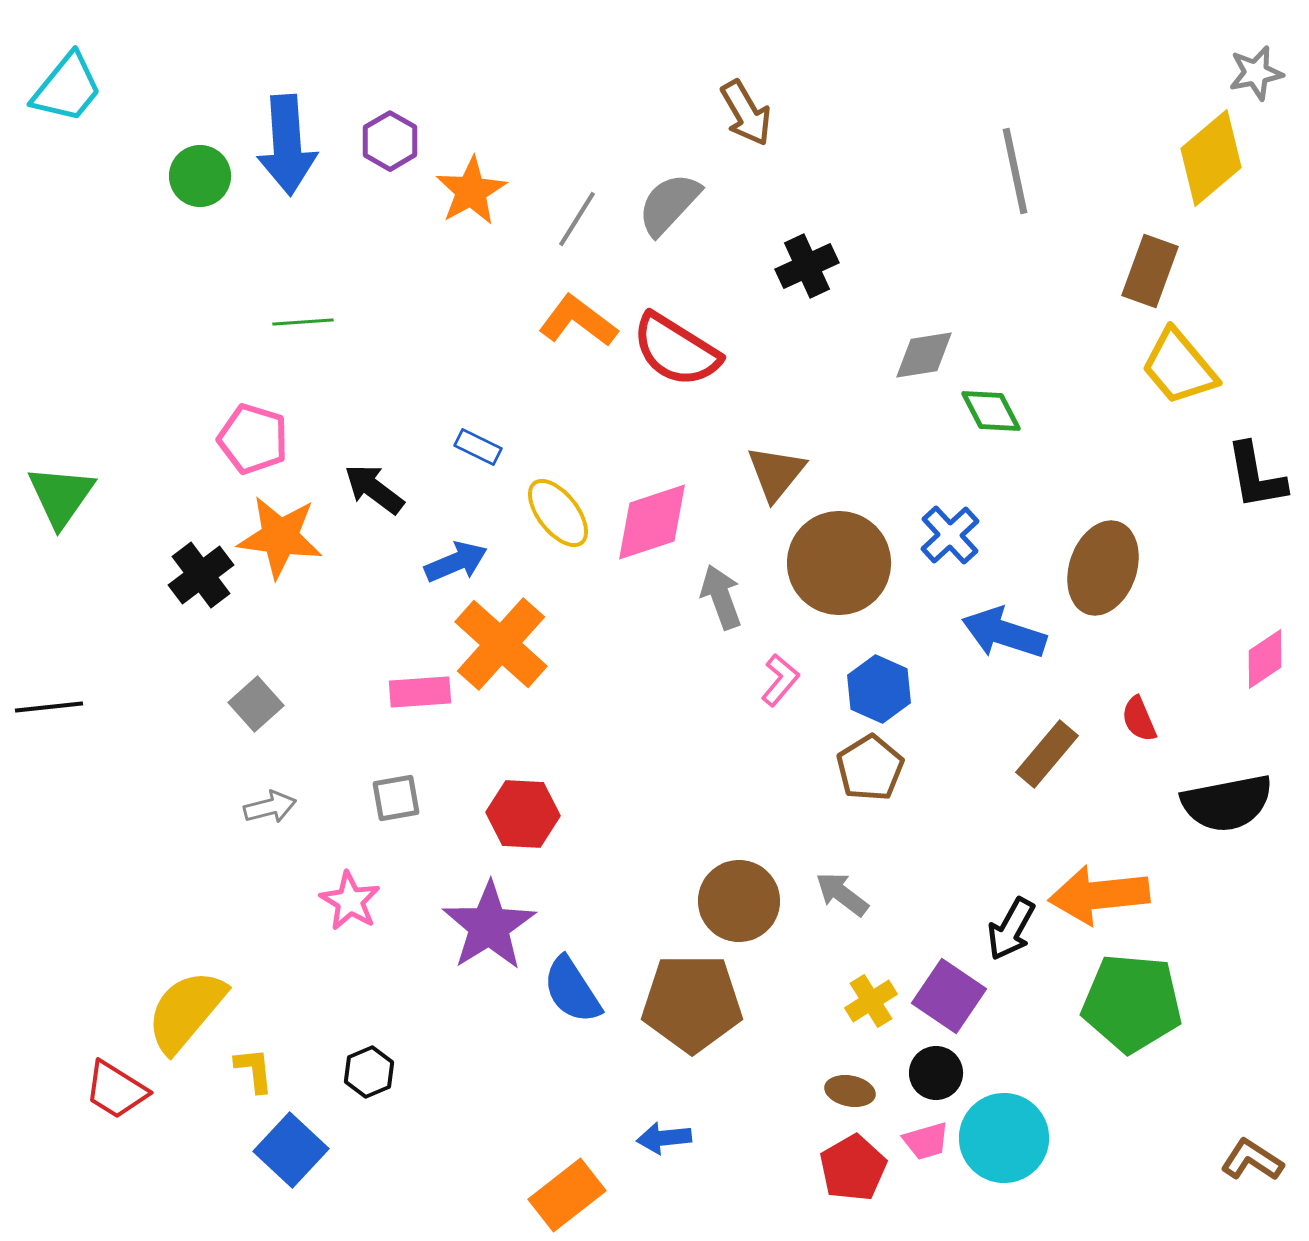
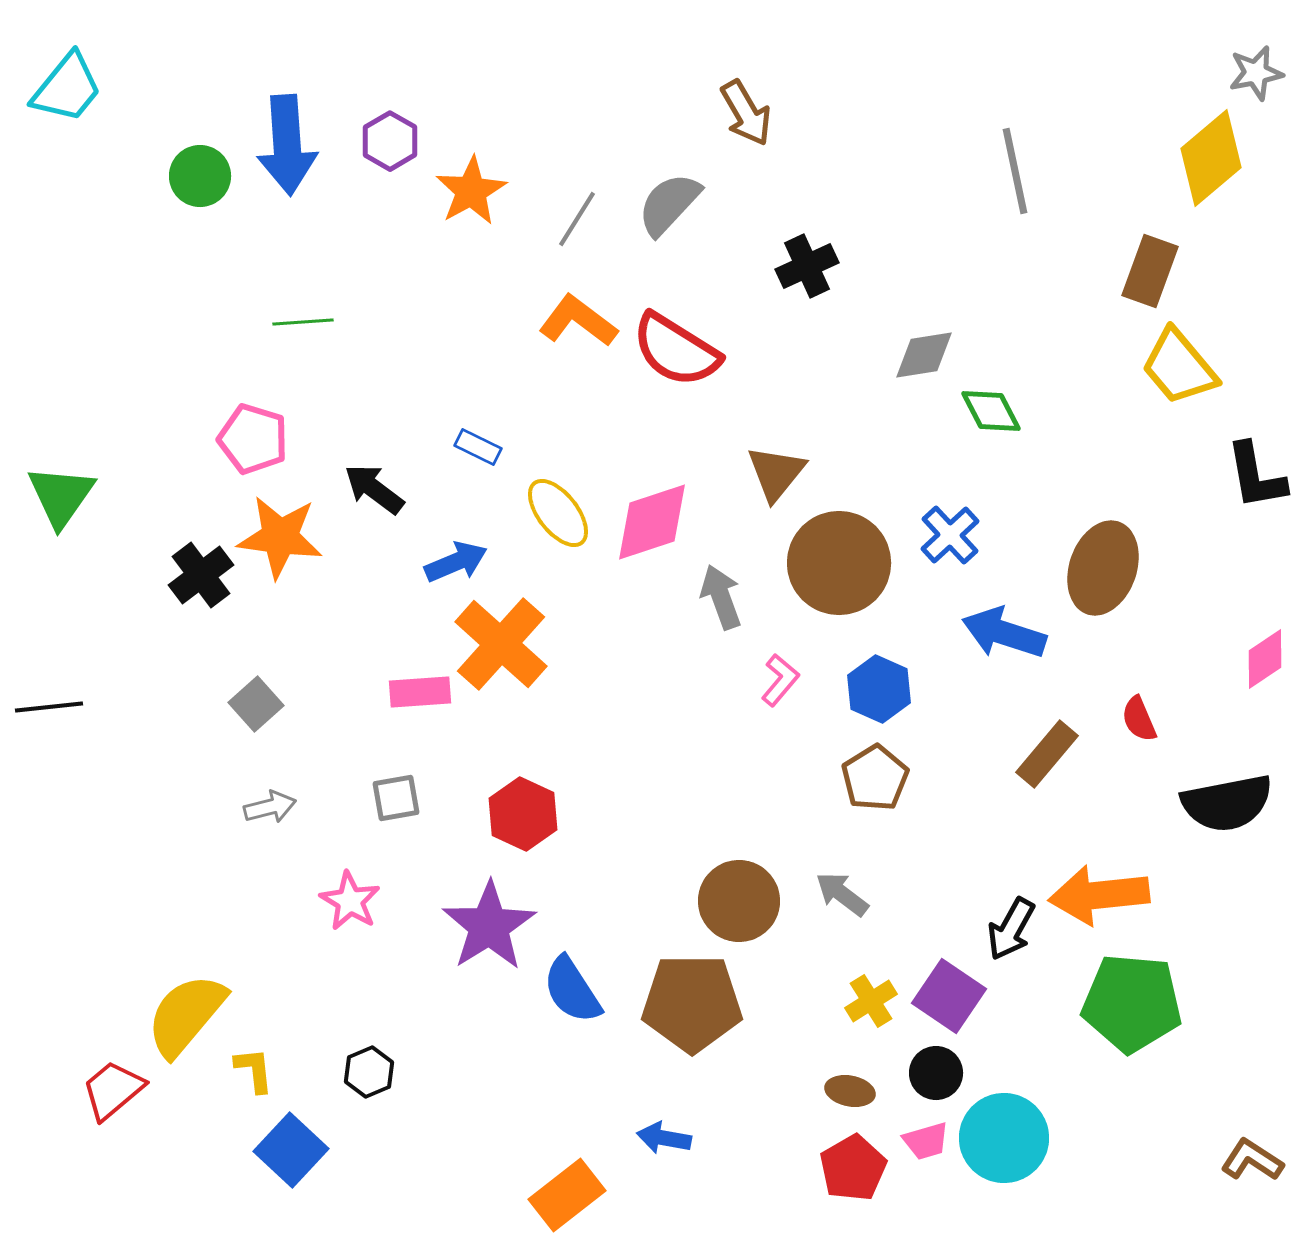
brown pentagon at (870, 768): moved 5 px right, 10 px down
red hexagon at (523, 814): rotated 22 degrees clockwise
yellow semicircle at (186, 1011): moved 4 px down
red trapezoid at (116, 1090): moved 3 px left; rotated 108 degrees clockwise
blue arrow at (664, 1138): rotated 16 degrees clockwise
